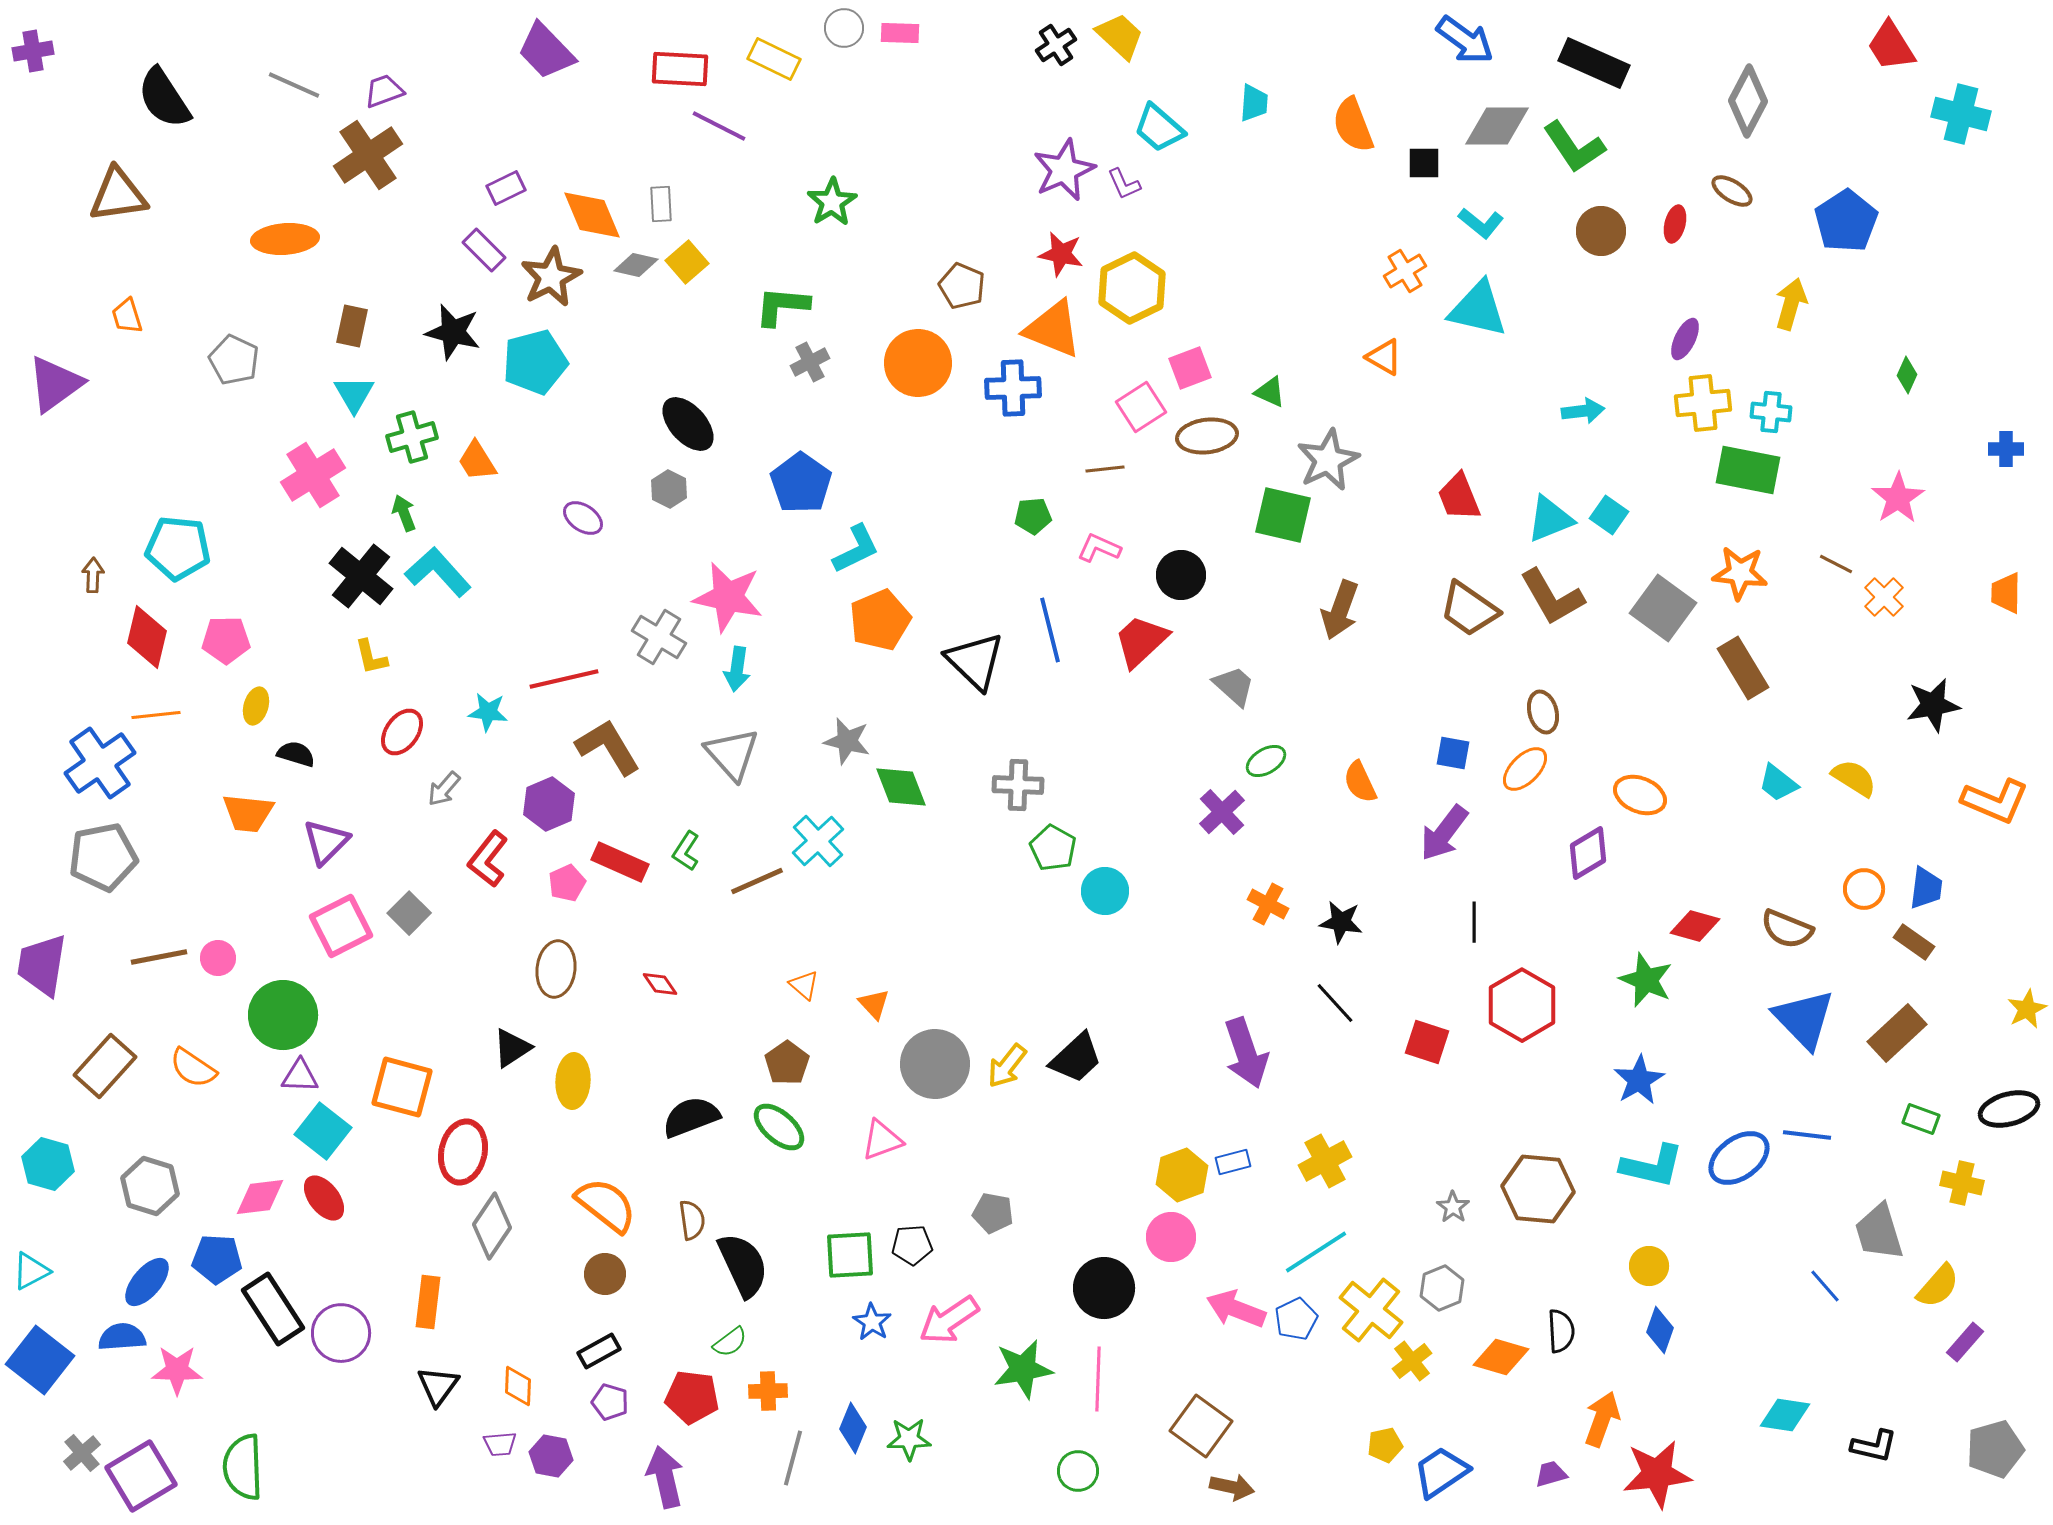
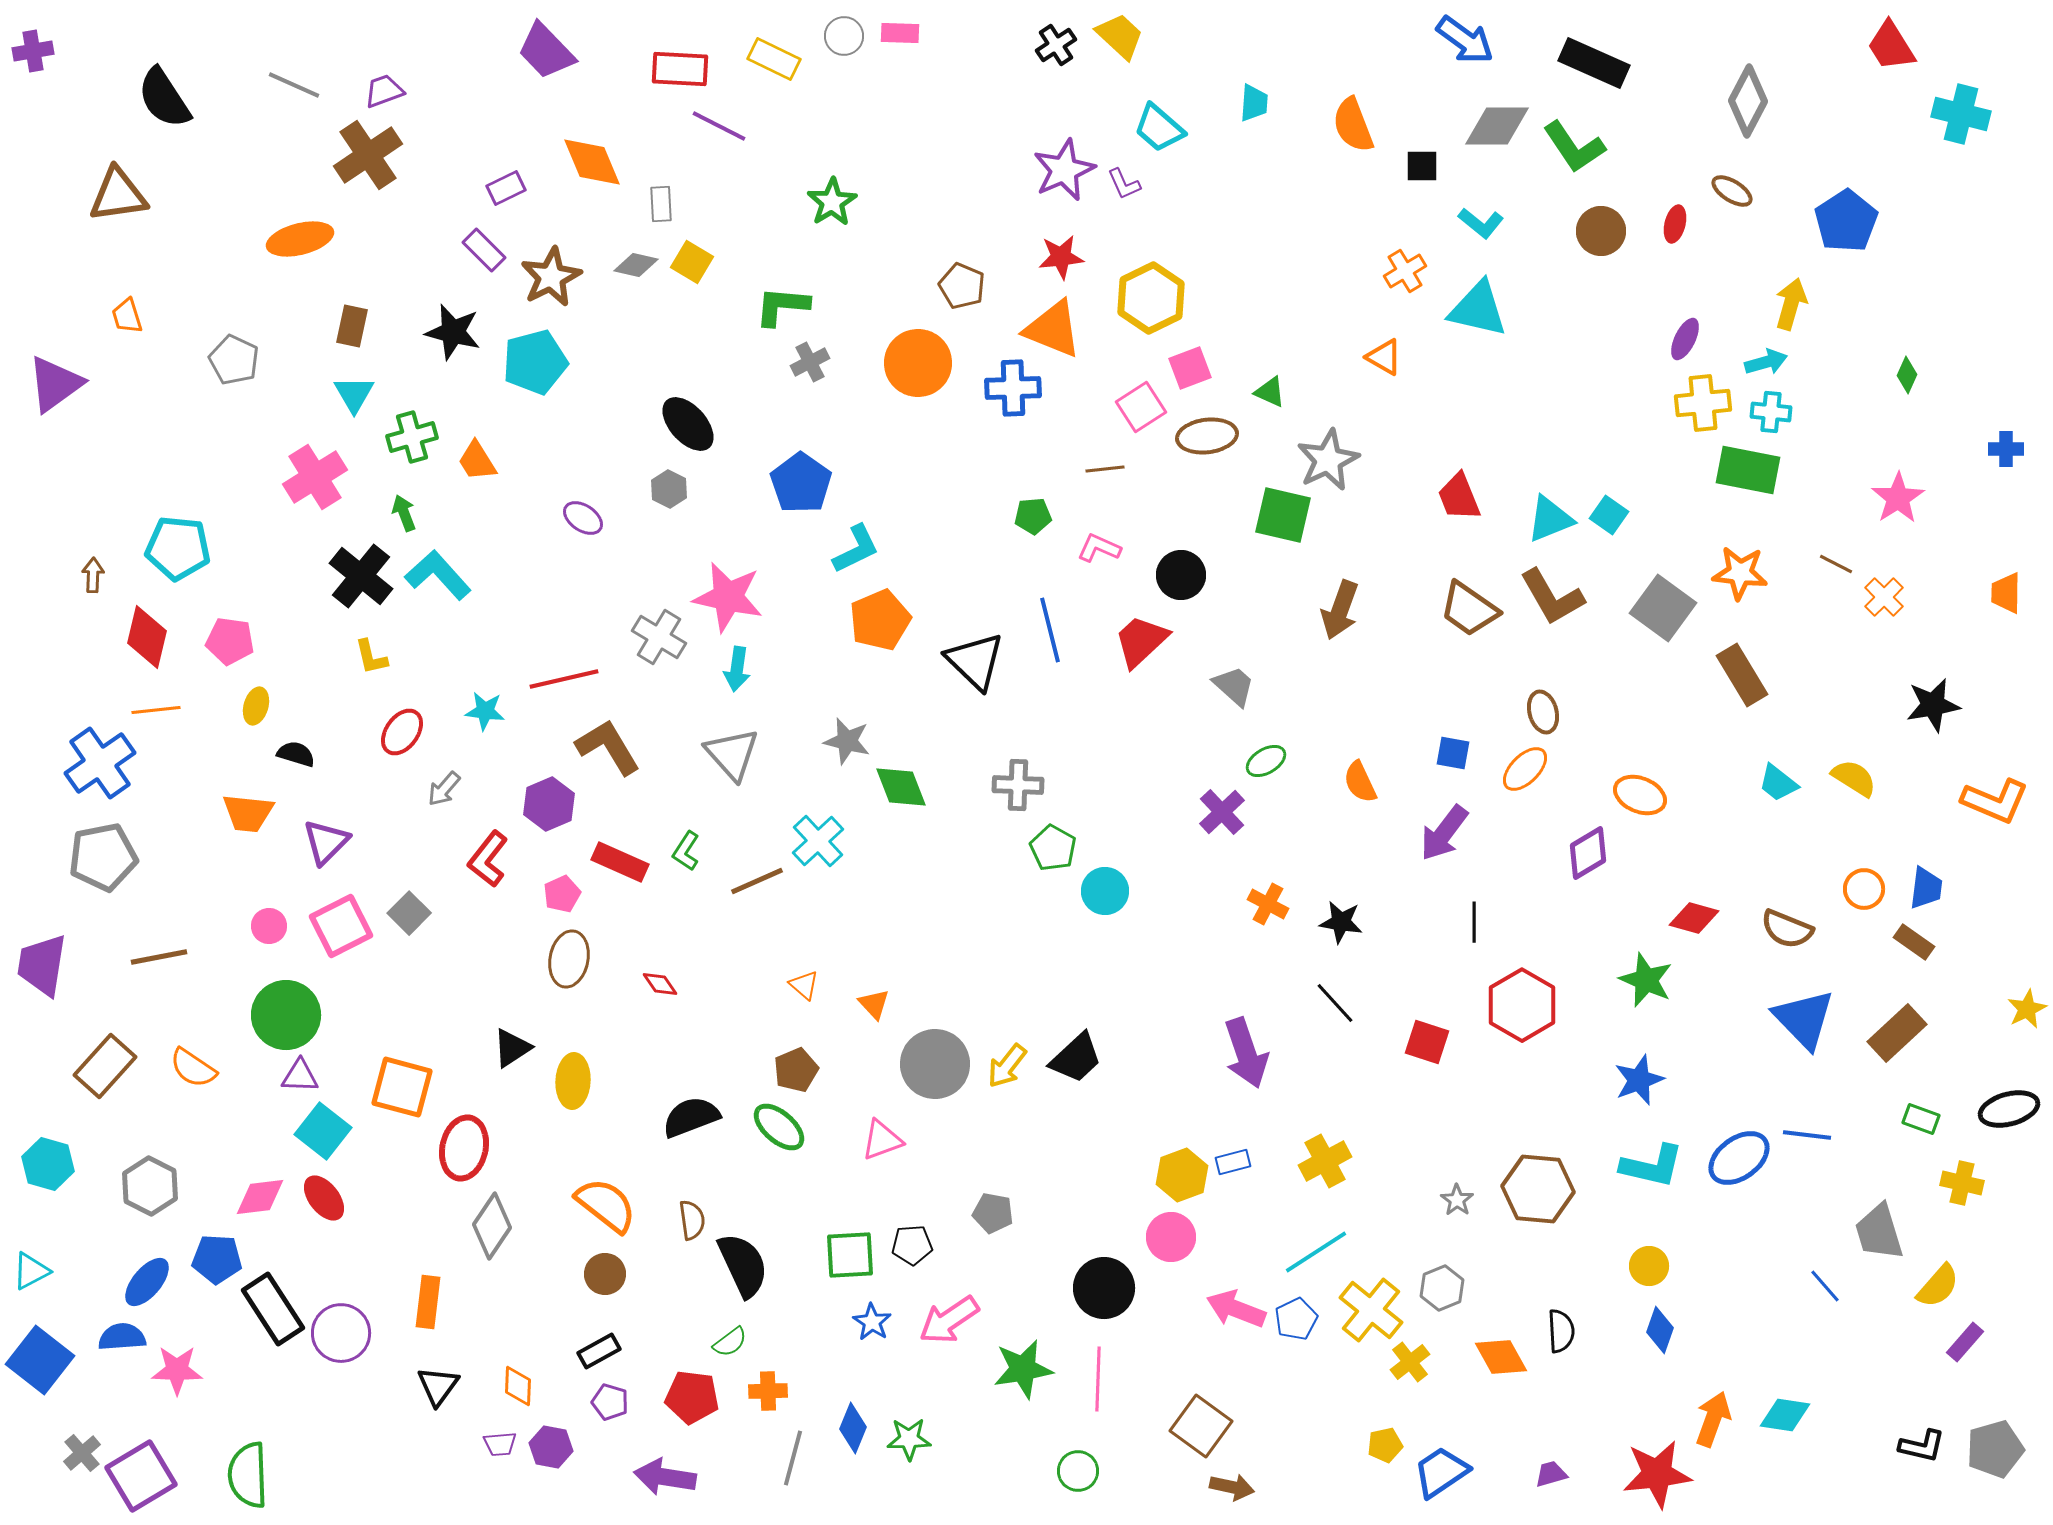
gray circle at (844, 28): moved 8 px down
black square at (1424, 163): moved 2 px left, 3 px down
orange diamond at (592, 215): moved 53 px up
orange ellipse at (285, 239): moved 15 px right; rotated 10 degrees counterclockwise
red star at (1061, 254): moved 3 px down; rotated 18 degrees counterclockwise
yellow square at (687, 262): moved 5 px right; rotated 18 degrees counterclockwise
yellow hexagon at (1132, 288): moved 19 px right, 10 px down
cyan arrow at (1583, 411): moved 183 px right, 49 px up; rotated 9 degrees counterclockwise
pink cross at (313, 475): moved 2 px right, 2 px down
cyan L-shape at (438, 572): moved 3 px down
pink pentagon at (226, 640): moved 4 px right, 1 px down; rotated 9 degrees clockwise
brown rectangle at (1743, 668): moved 1 px left, 7 px down
cyan star at (488, 712): moved 3 px left, 1 px up
orange line at (156, 715): moved 5 px up
pink pentagon at (567, 883): moved 5 px left, 11 px down
red diamond at (1695, 926): moved 1 px left, 8 px up
pink circle at (218, 958): moved 51 px right, 32 px up
brown ellipse at (556, 969): moved 13 px right, 10 px up; rotated 4 degrees clockwise
green circle at (283, 1015): moved 3 px right
brown pentagon at (787, 1063): moved 9 px right, 7 px down; rotated 12 degrees clockwise
blue star at (1639, 1080): rotated 9 degrees clockwise
red ellipse at (463, 1152): moved 1 px right, 4 px up
gray hexagon at (150, 1186): rotated 10 degrees clockwise
gray star at (1453, 1207): moved 4 px right, 7 px up
orange diamond at (1501, 1357): rotated 44 degrees clockwise
yellow cross at (1412, 1361): moved 2 px left, 1 px down
orange arrow at (1602, 1419): moved 111 px right
black L-shape at (1874, 1446): moved 48 px right
purple hexagon at (551, 1456): moved 9 px up
green semicircle at (243, 1467): moved 5 px right, 8 px down
purple arrow at (665, 1477): rotated 68 degrees counterclockwise
